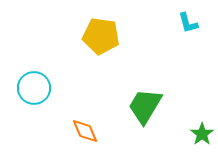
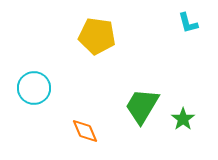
yellow pentagon: moved 4 px left
green trapezoid: moved 3 px left
green star: moved 19 px left, 15 px up
